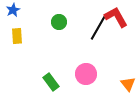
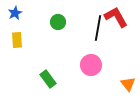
blue star: moved 2 px right, 3 px down
green circle: moved 1 px left
black line: rotated 20 degrees counterclockwise
yellow rectangle: moved 4 px down
pink circle: moved 5 px right, 9 px up
green rectangle: moved 3 px left, 3 px up
